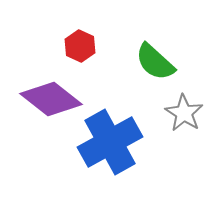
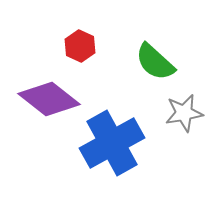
purple diamond: moved 2 px left
gray star: rotated 30 degrees clockwise
blue cross: moved 2 px right, 1 px down
